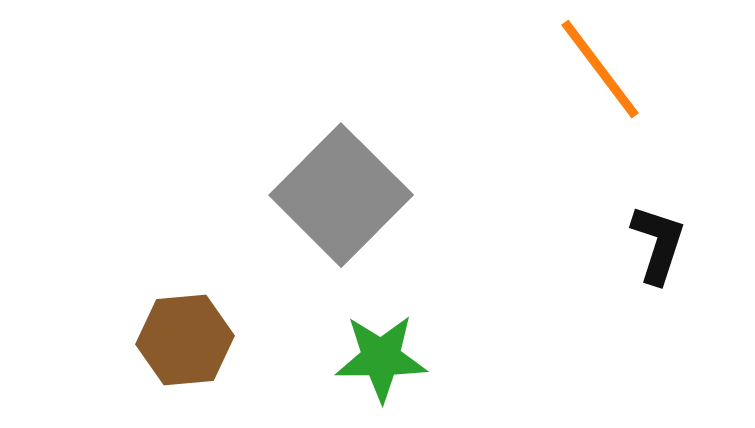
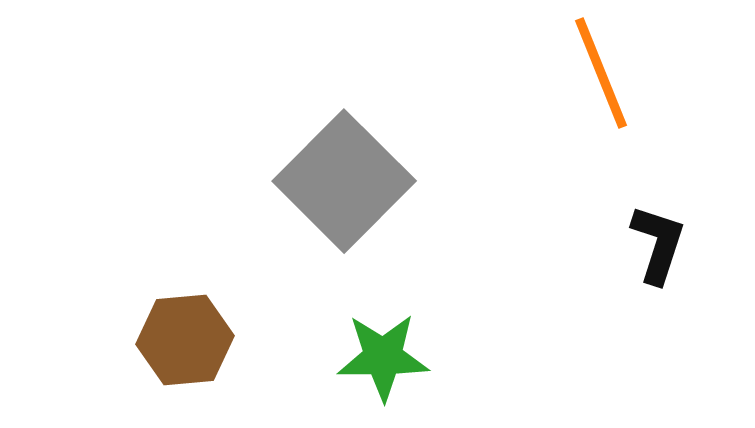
orange line: moved 1 px right, 4 px down; rotated 15 degrees clockwise
gray square: moved 3 px right, 14 px up
green star: moved 2 px right, 1 px up
